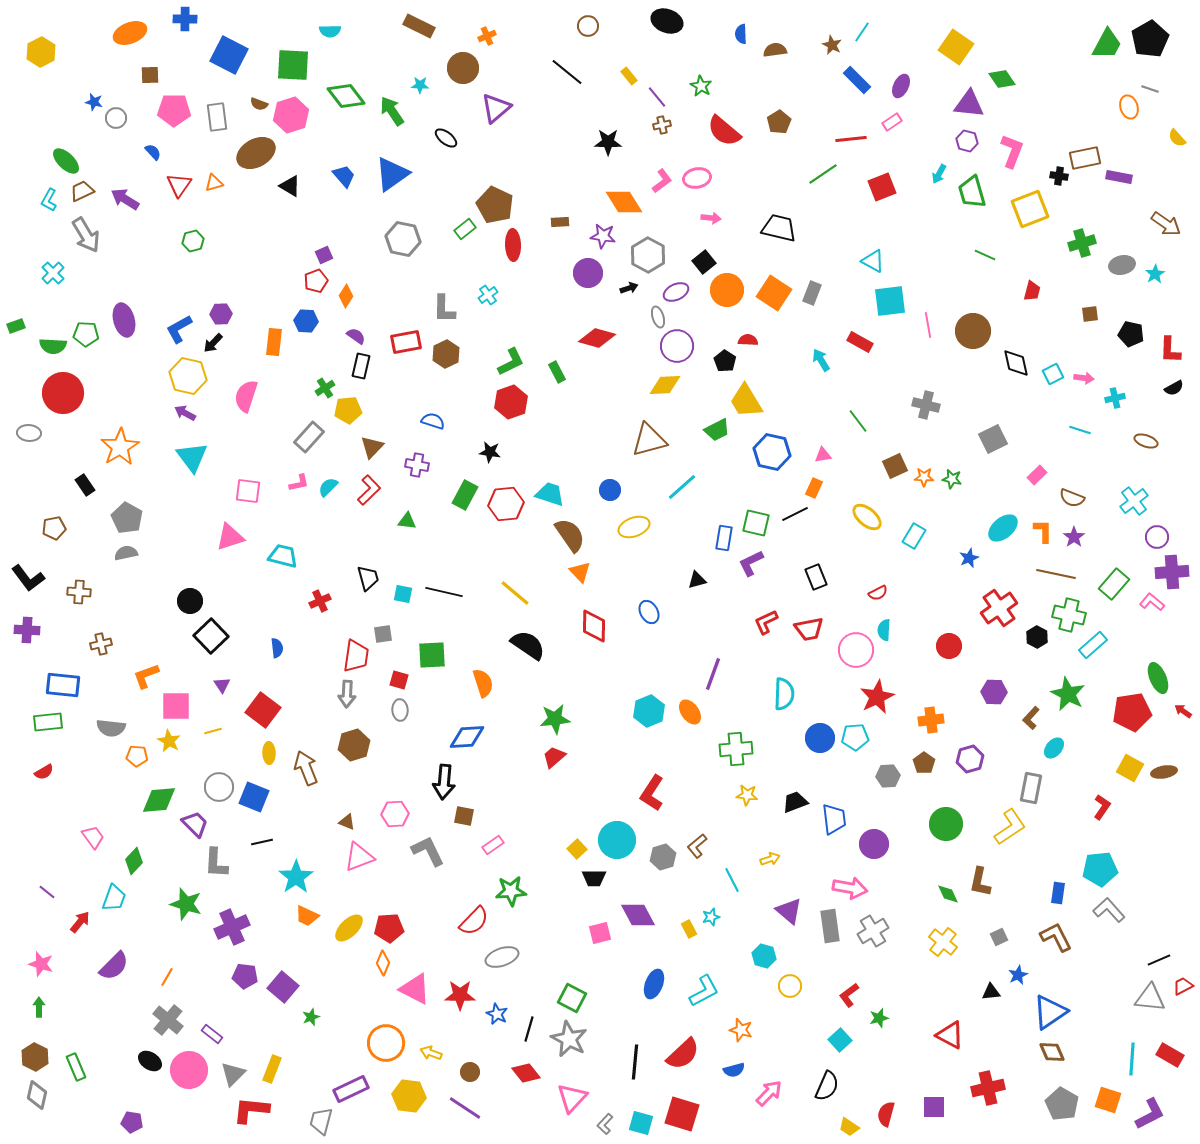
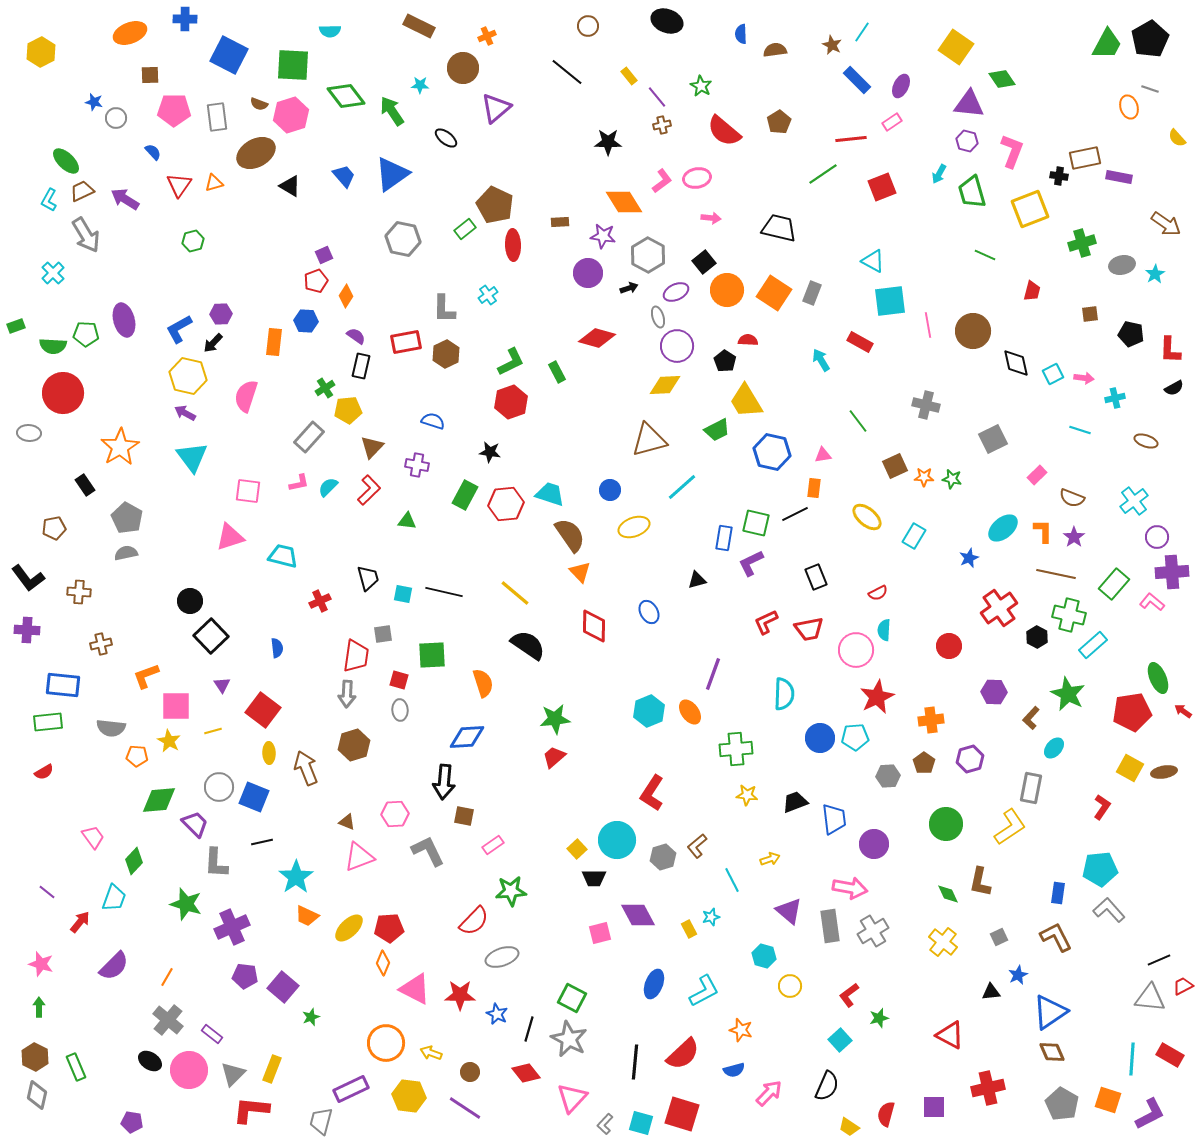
orange rectangle at (814, 488): rotated 18 degrees counterclockwise
